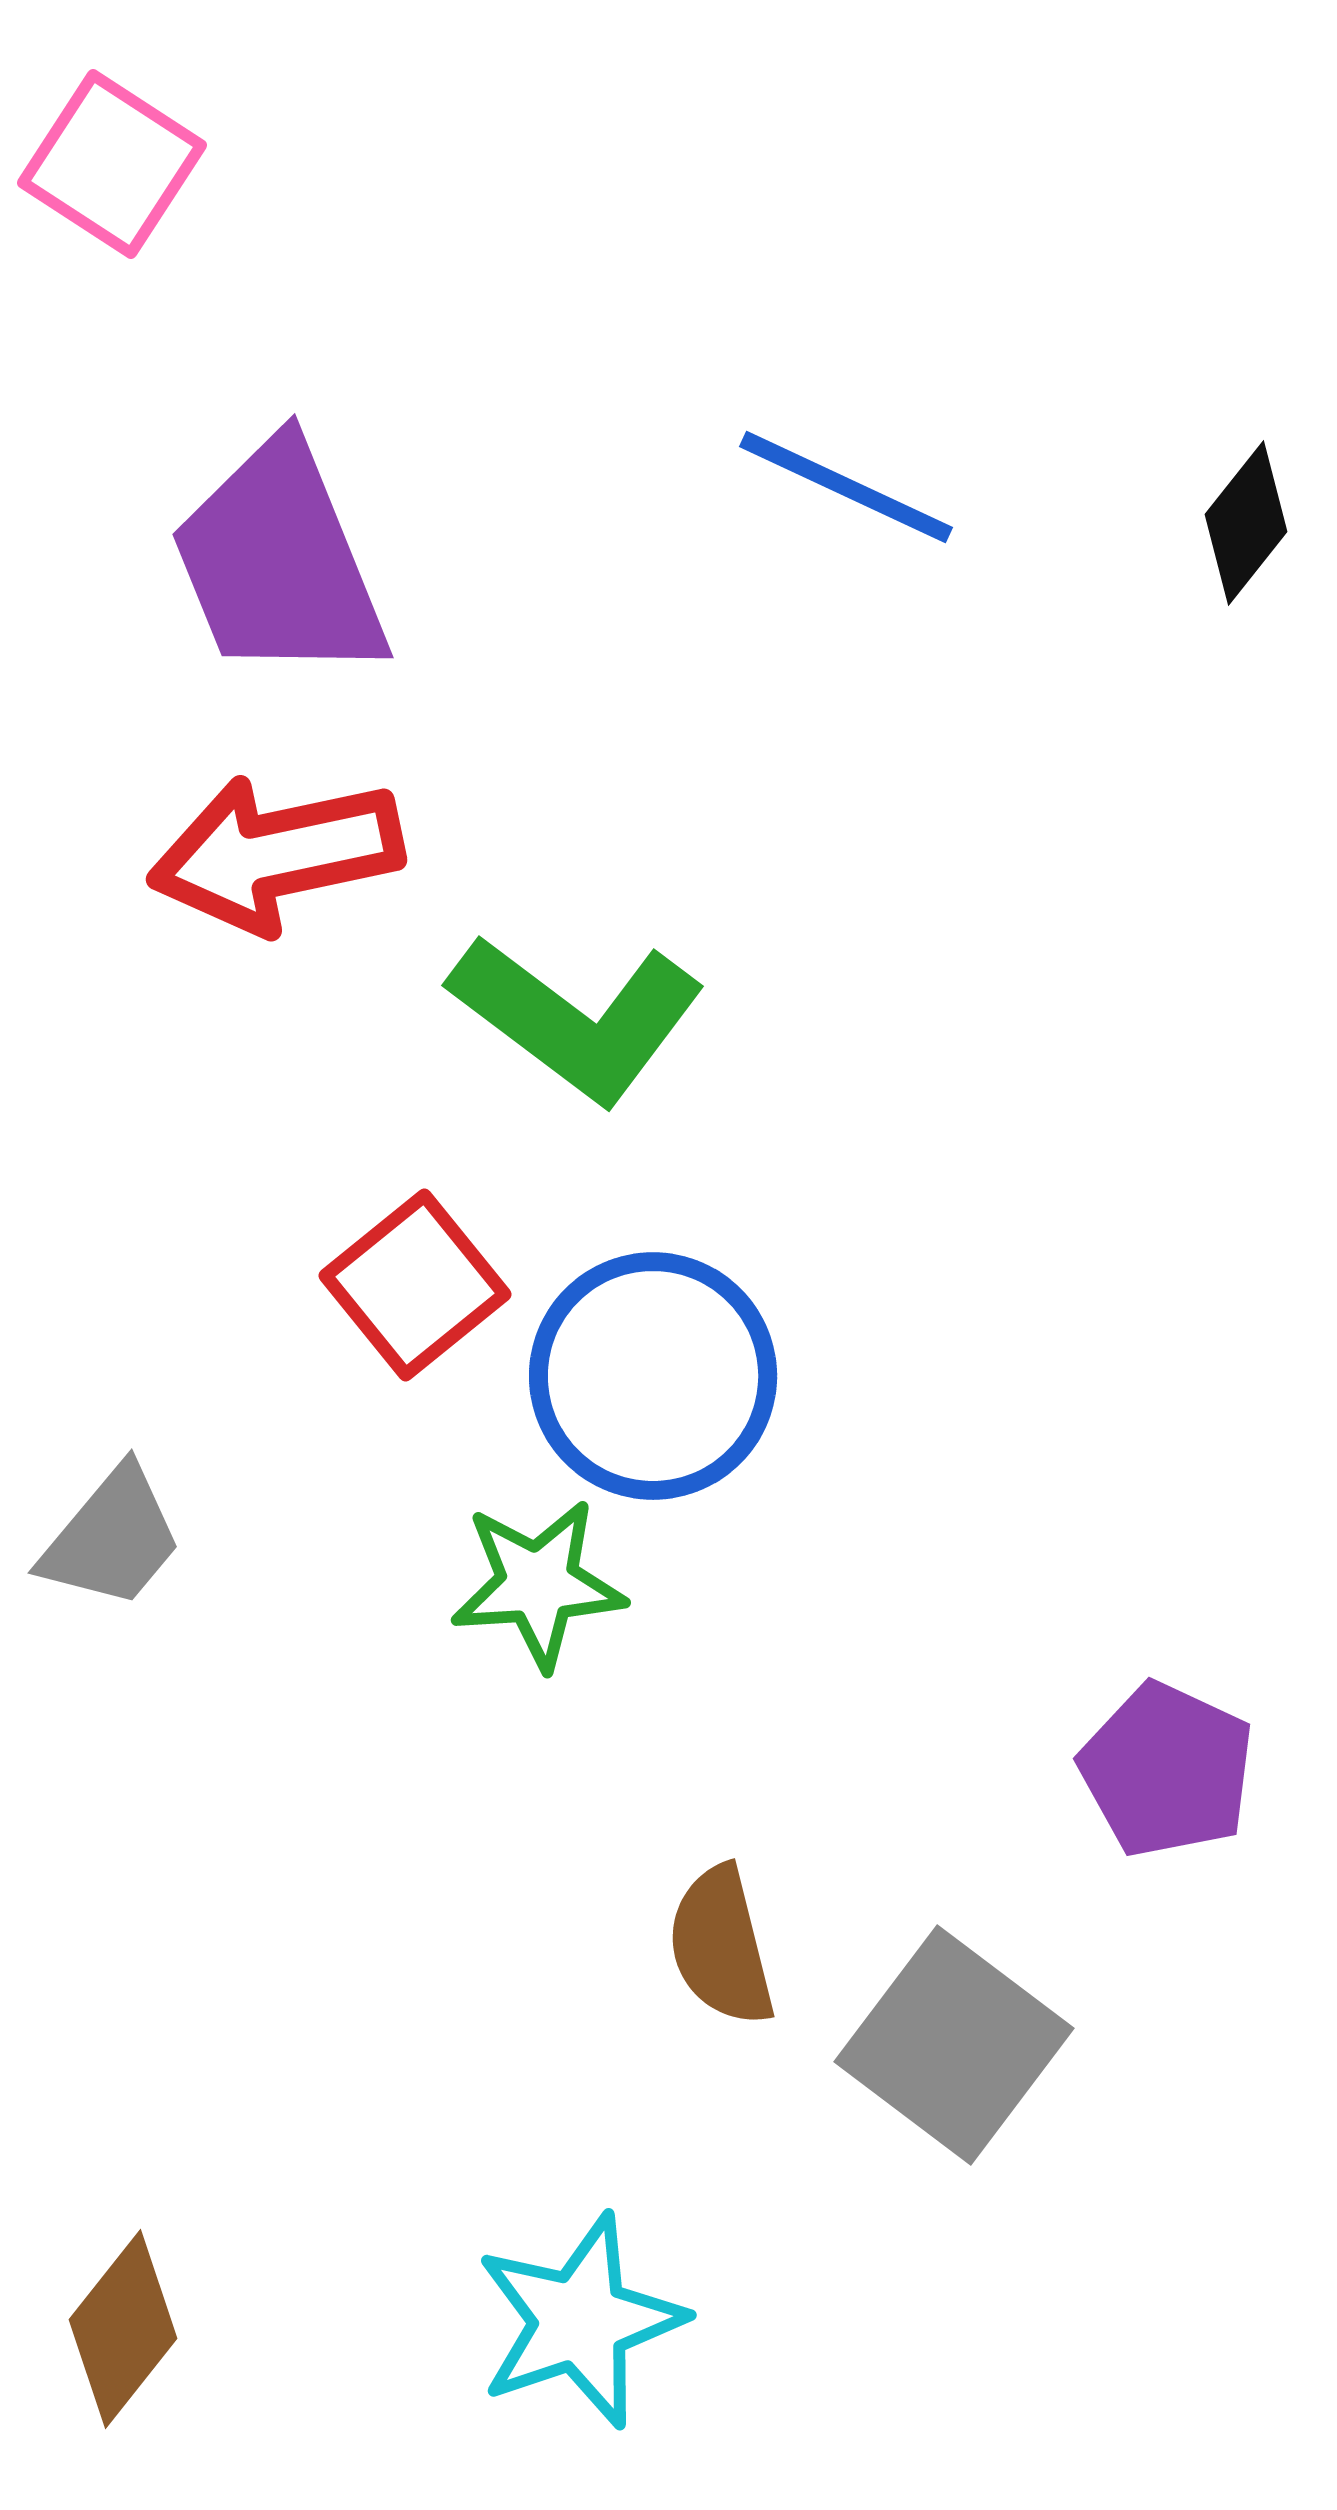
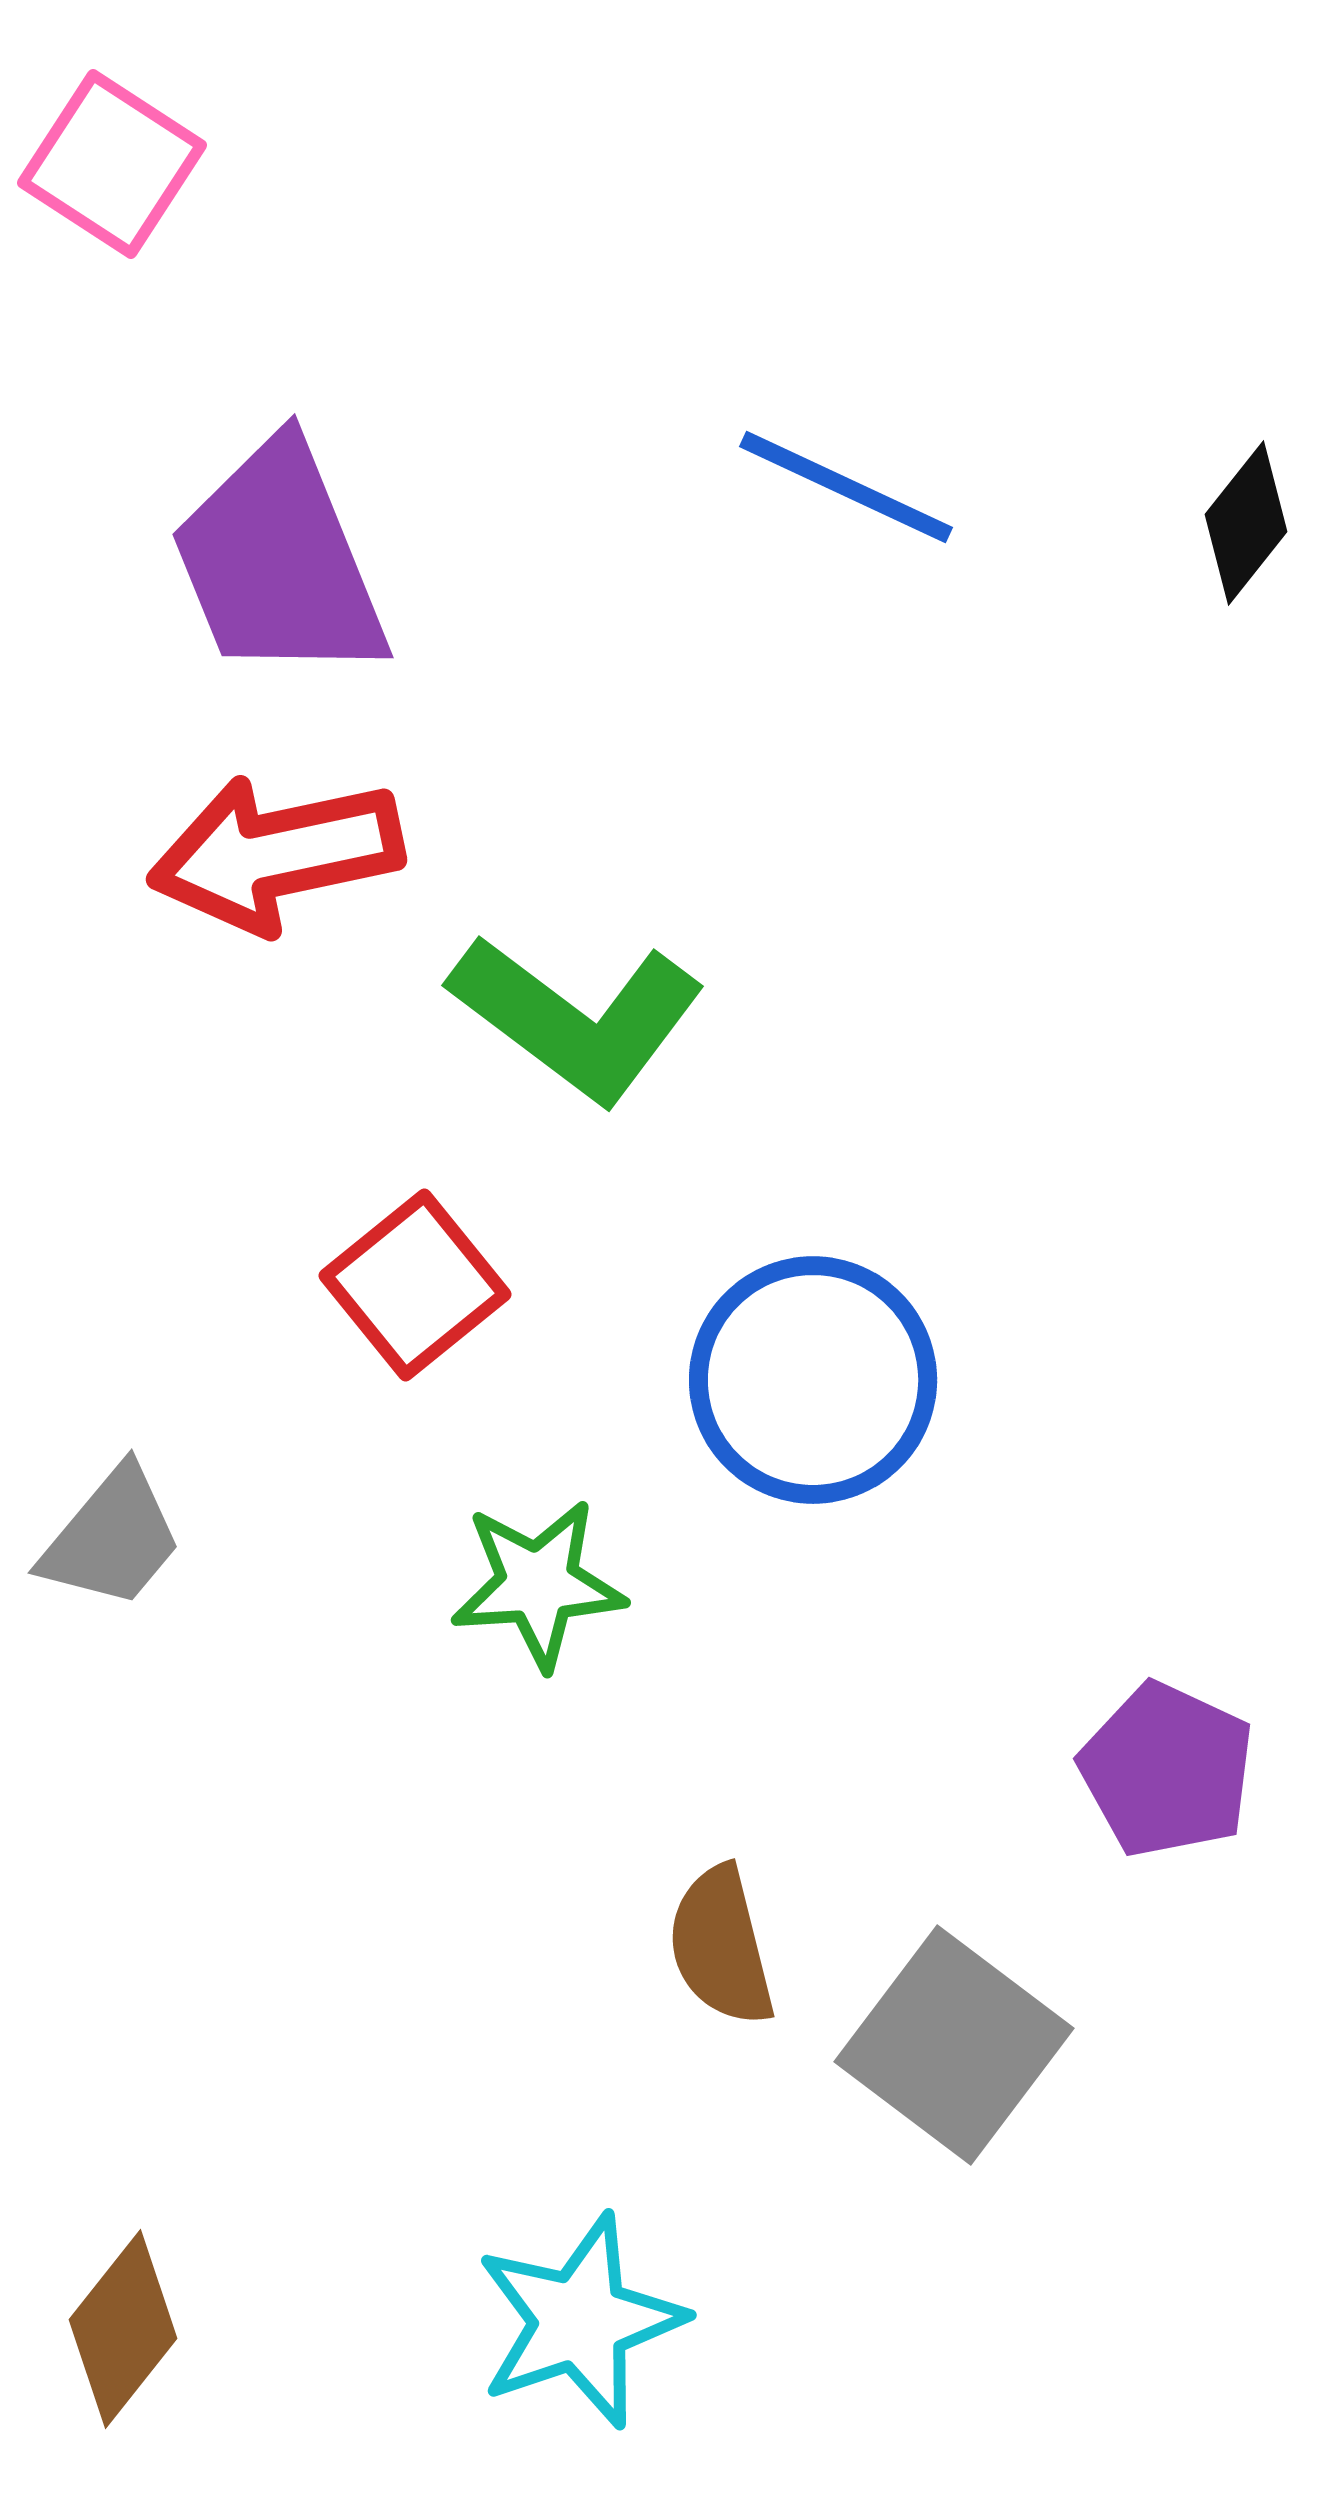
blue circle: moved 160 px right, 4 px down
